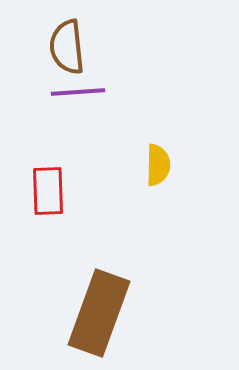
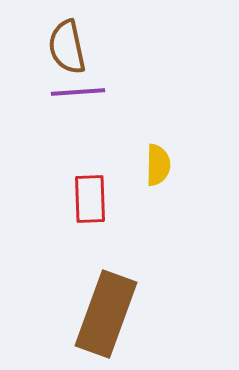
brown semicircle: rotated 6 degrees counterclockwise
red rectangle: moved 42 px right, 8 px down
brown rectangle: moved 7 px right, 1 px down
